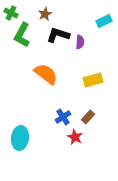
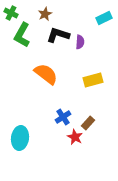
cyan rectangle: moved 3 px up
brown rectangle: moved 6 px down
